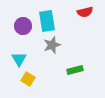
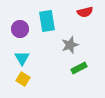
purple circle: moved 3 px left, 3 px down
gray star: moved 18 px right
cyan triangle: moved 3 px right, 1 px up
green rectangle: moved 4 px right, 2 px up; rotated 14 degrees counterclockwise
yellow square: moved 5 px left
